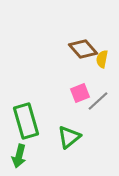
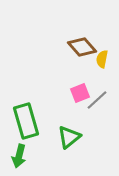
brown diamond: moved 1 px left, 2 px up
gray line: moved 1 px left, 1 px up
